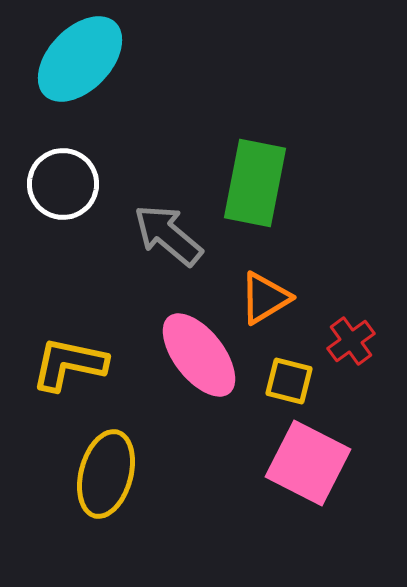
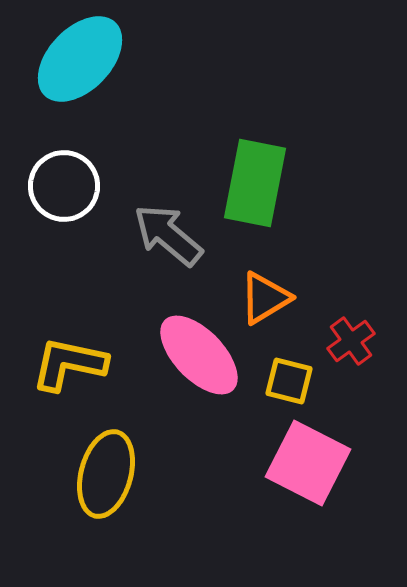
white circle: moved 1 px right, 2 px down
pink ellipse: rotated 6 degrees counterclockwise
